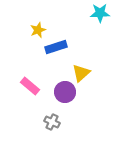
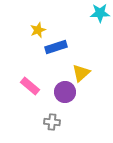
gray cross: rotated 21 degrees counterclockwise
